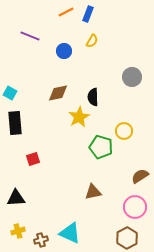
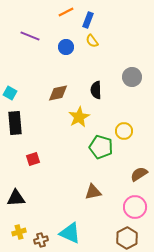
blue rectangle: moved 6 px down
yellow semicircle: rotated 112 degrees clockwise
blue circle: moved 2 px right, 4 px up
black semicircle: moved 3 px right, 7 px up
brown semicircle: moved 1 px left, 2 px up
yellow cross: moved 1 px right, 1 px down
